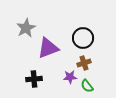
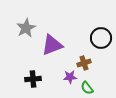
black circle: moved 18 px right
purple triangle: moved 4 px right, 3 px up
black cross: moved 1 px left
green semicircle: moved 2 px down
